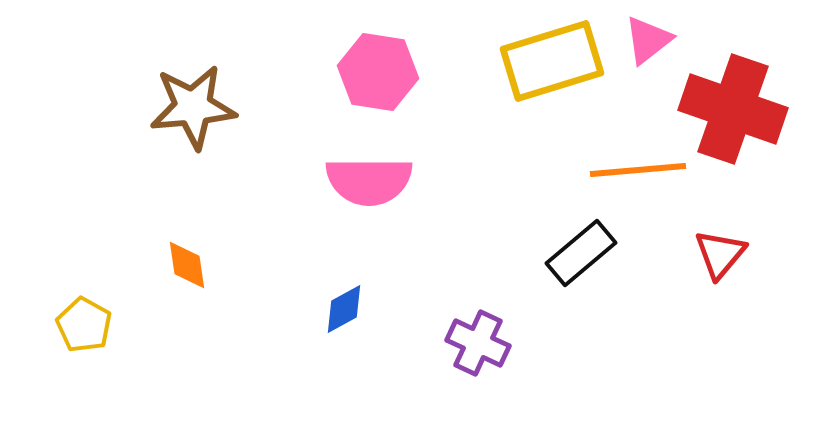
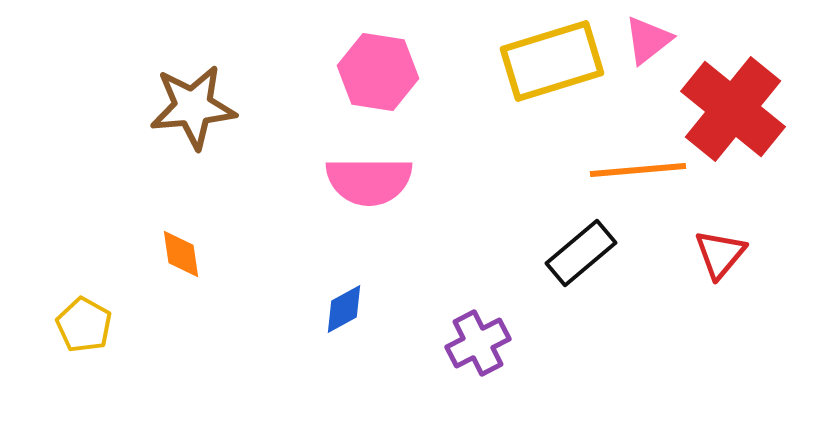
red cross: rotated 20 degrees clockwise
orange diamond: moved 6 px left, 11 px up
purple cross: rotated 38 degrees clockwise
